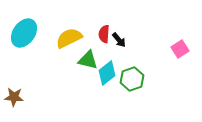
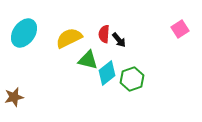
pink square: moved 20 px up
brown star: rotated 18 degrees counterclockwise
